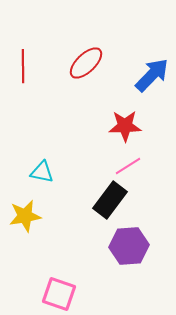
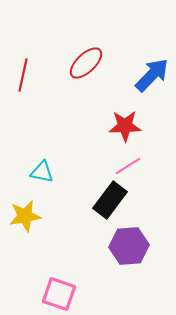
red line: moved 9 px down; rotated 12 degrees clockwise
